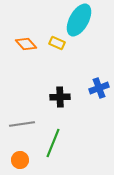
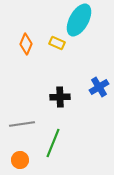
orange diamond: rotated 65 degrees clockwise
blue cross: moved 1 px up; rotated 12 degrees counterclockwise
